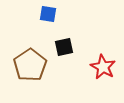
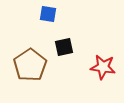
red star: rotated 20 degrees counterclockwise
